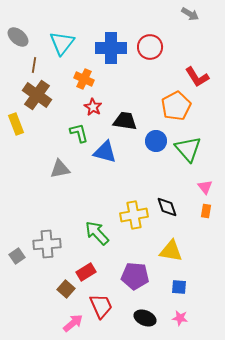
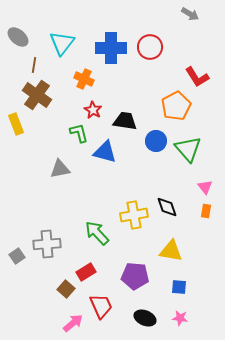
red star: moved 3 px down
